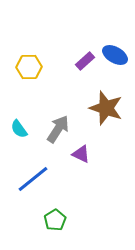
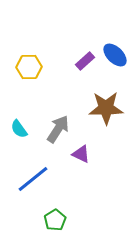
blue ellipse: rotated 15 degrees clockwise
brown star: rotated 20 degrees counterclockwise
